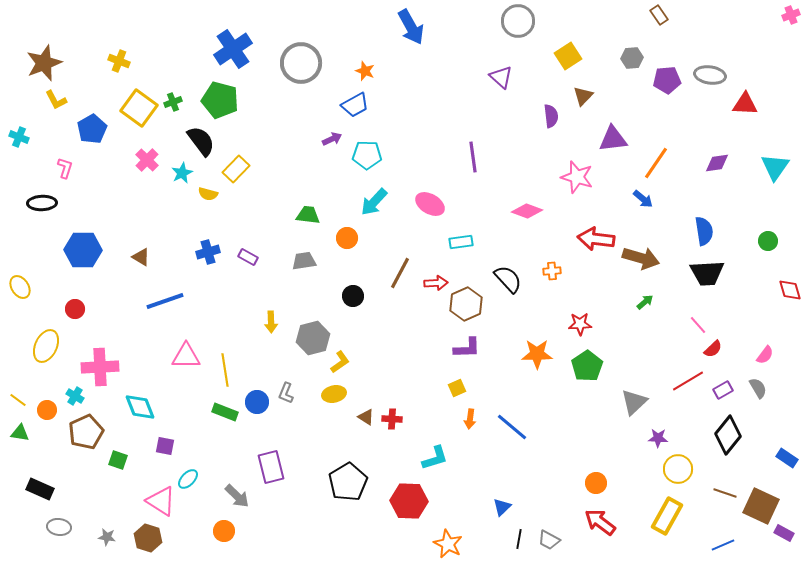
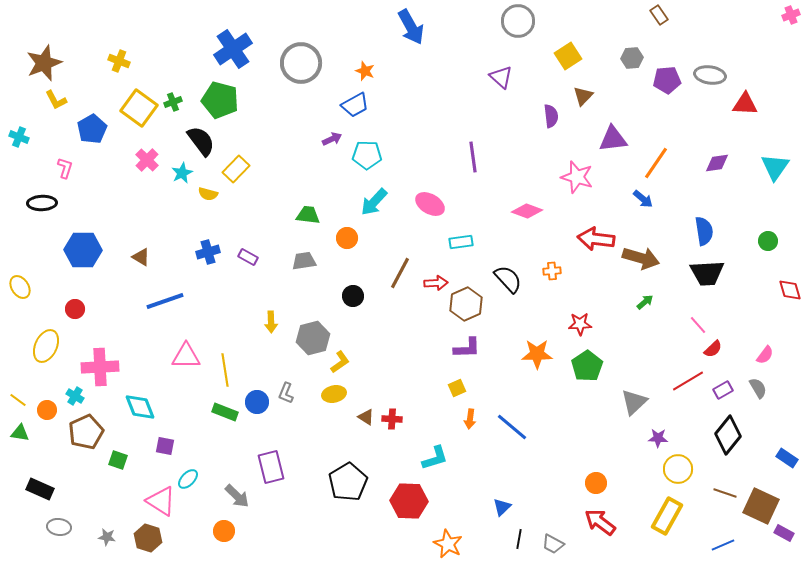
gray trapezoid at (549, 540): moved 4 px right, 4 px down
